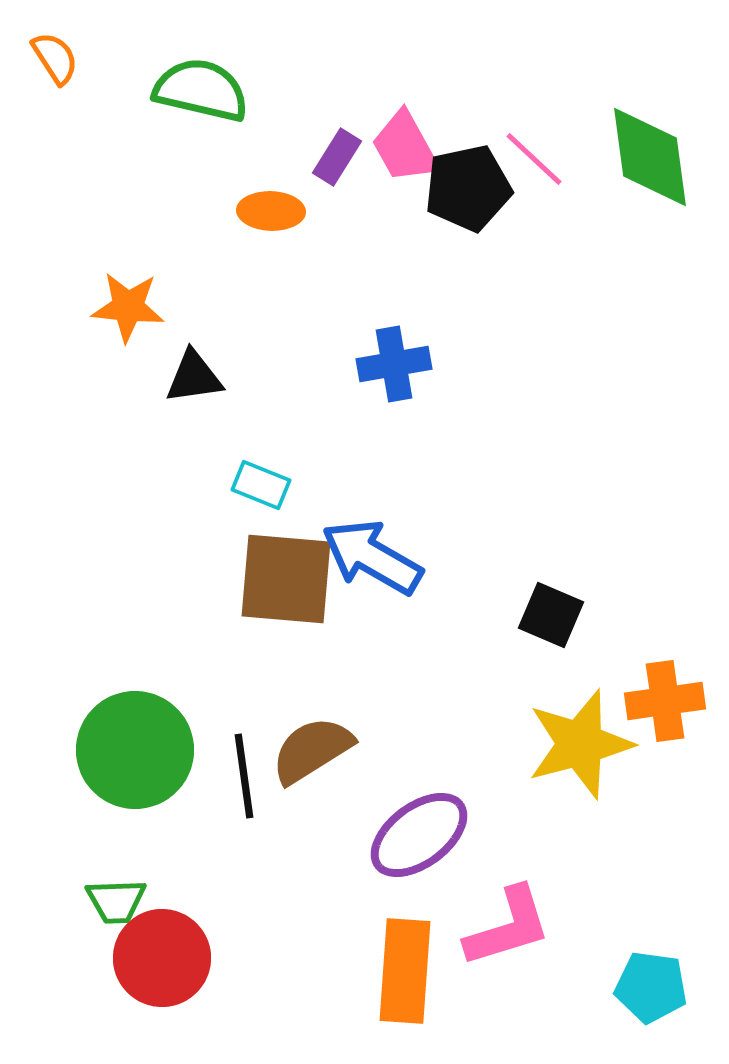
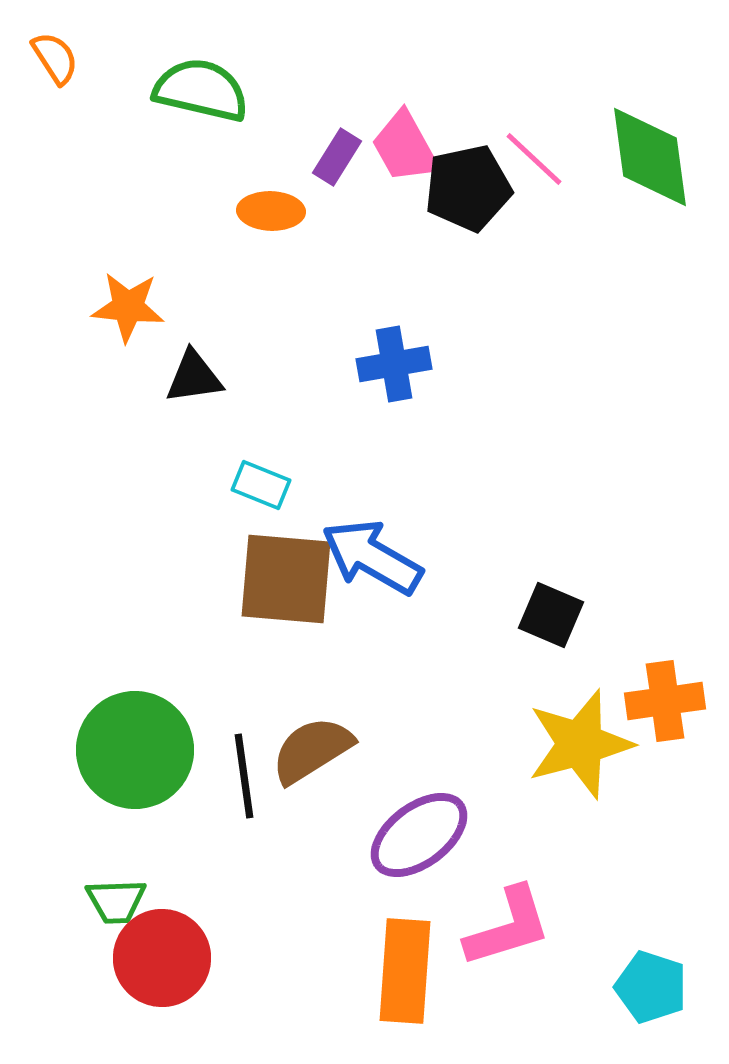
cyan pentagon: rotated 10 degrees clockwise
